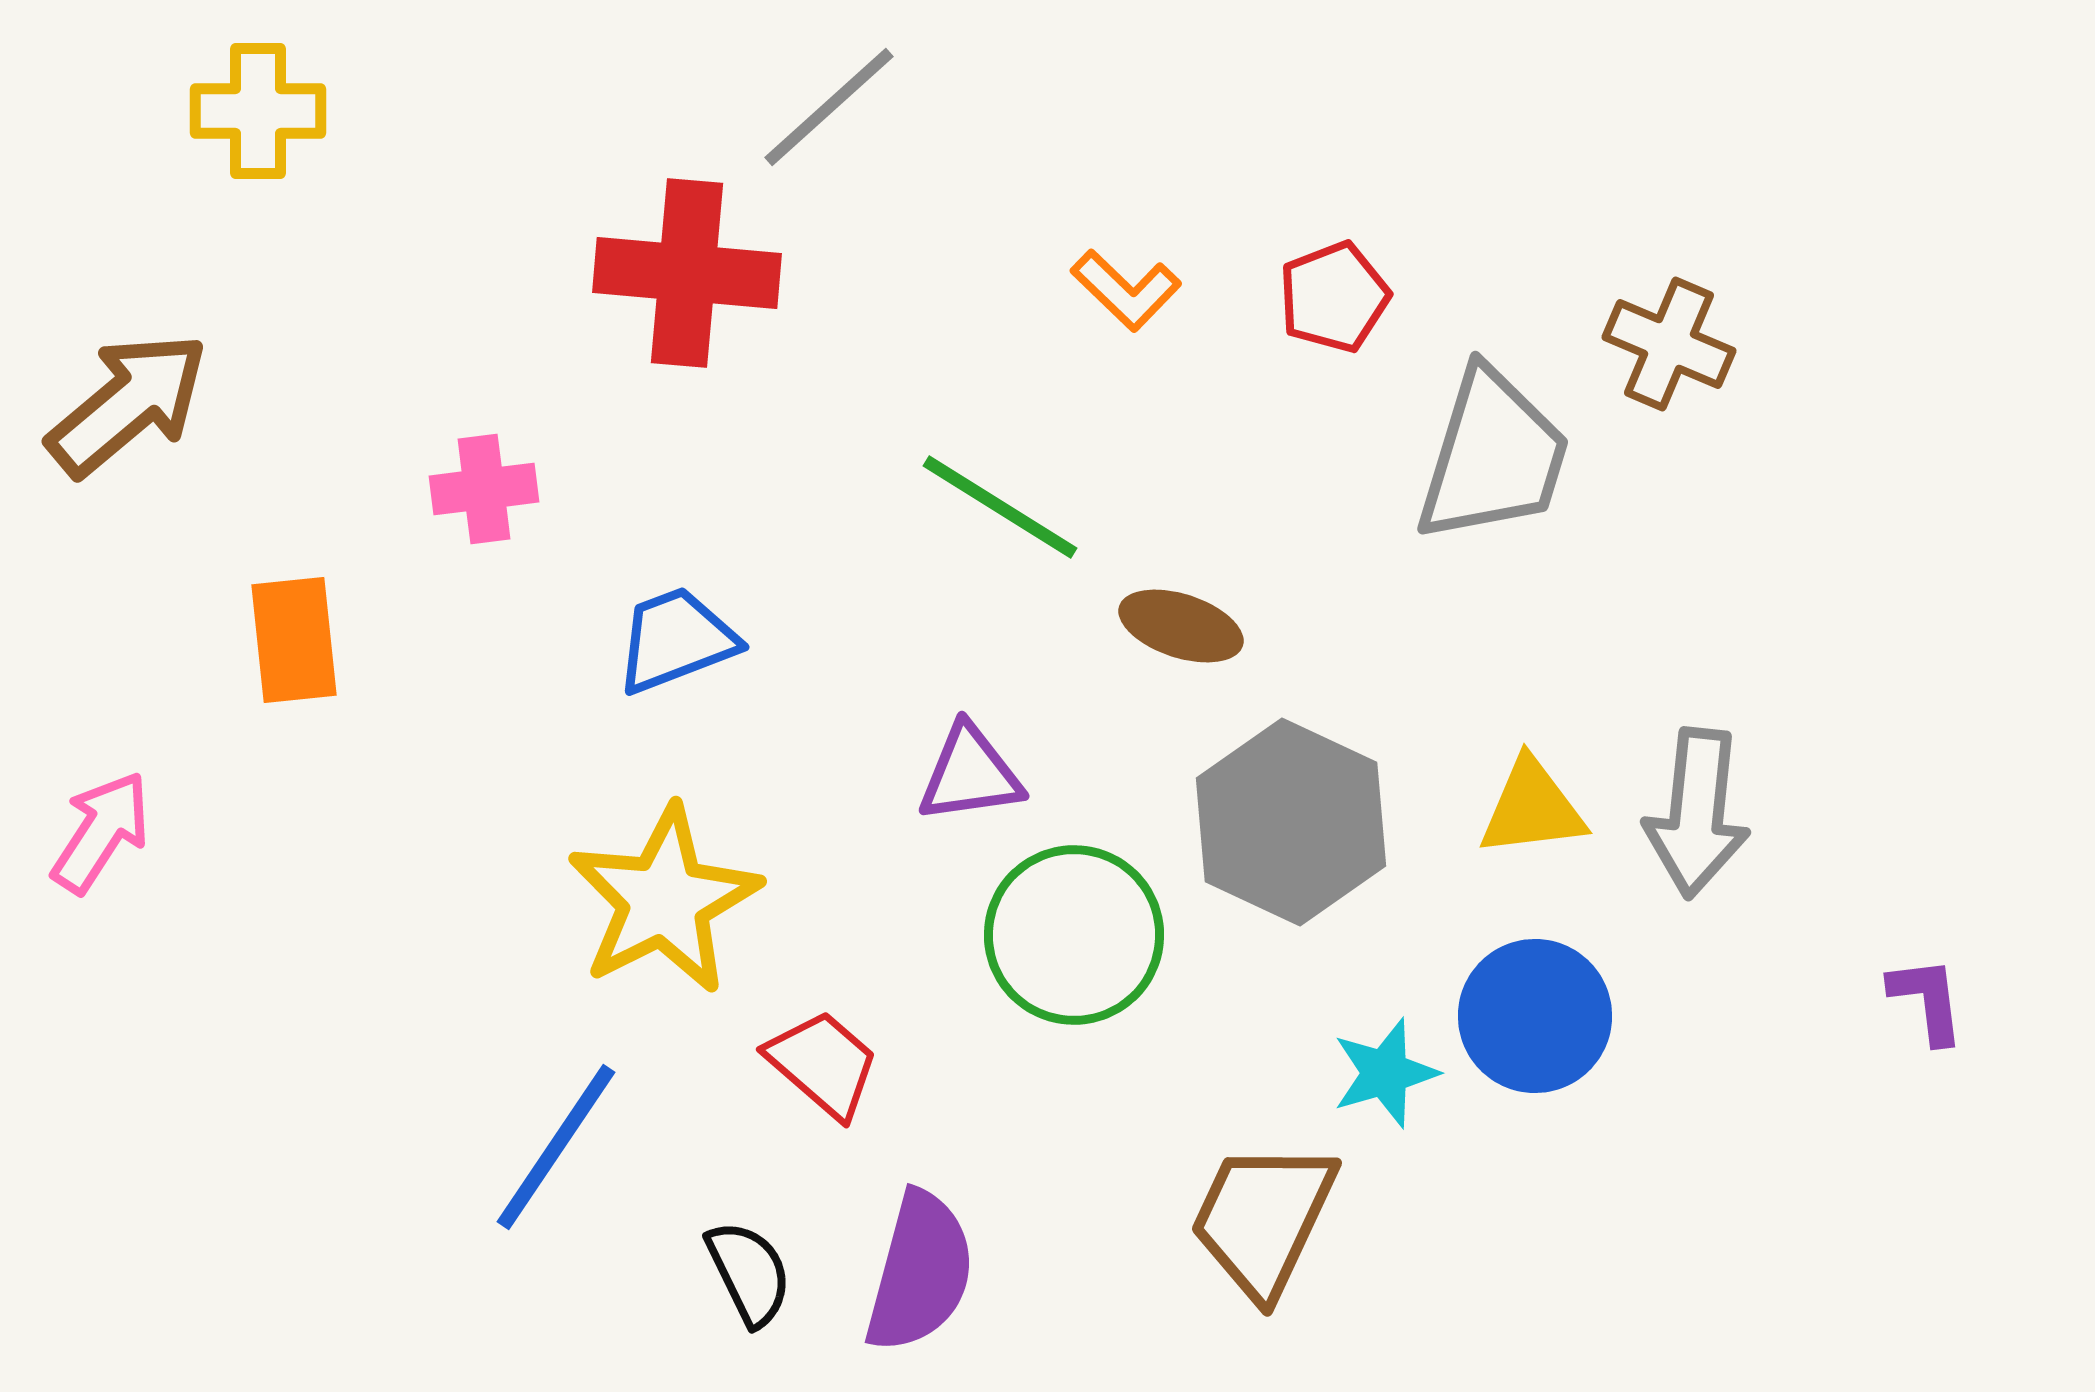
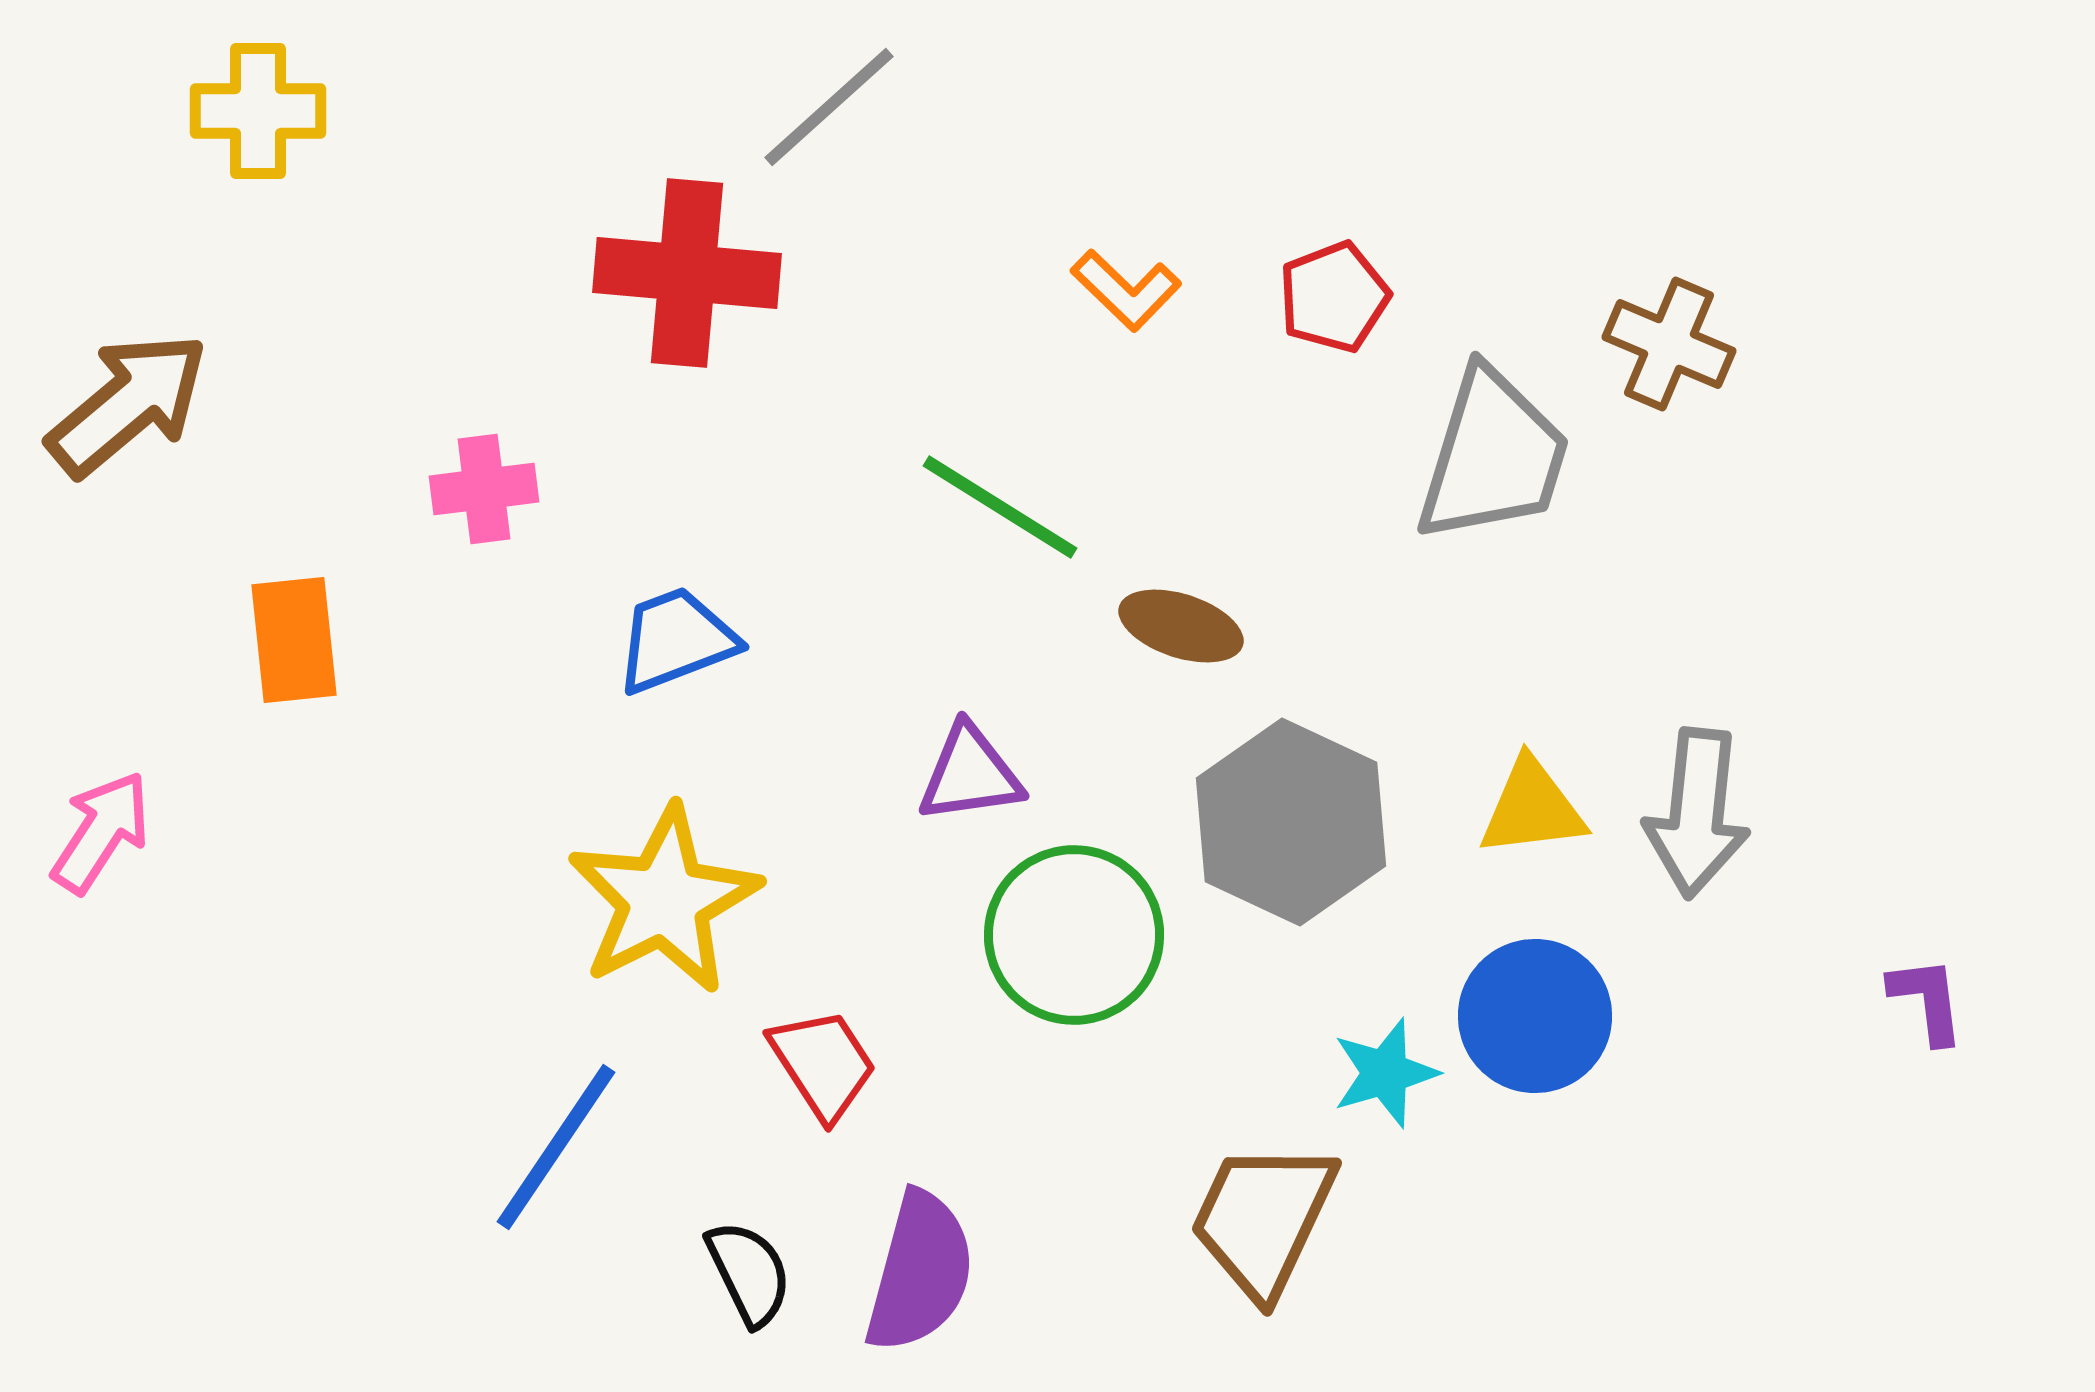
red trapezoid: rotated 16 degrees clockwise
